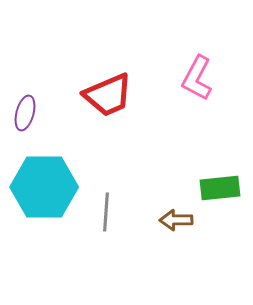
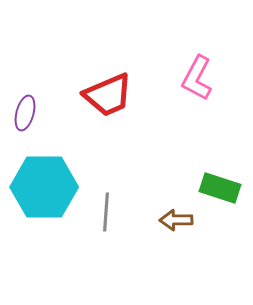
green rectangle: rotated 24 degrees clockwise
